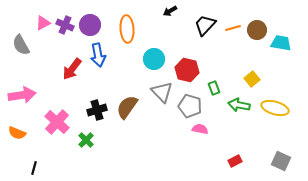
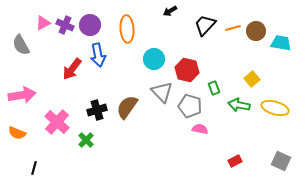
brown circle: moved 1 px left, 1 px down
